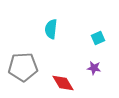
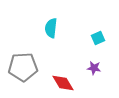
cyan semicircle: moved 1 px up
